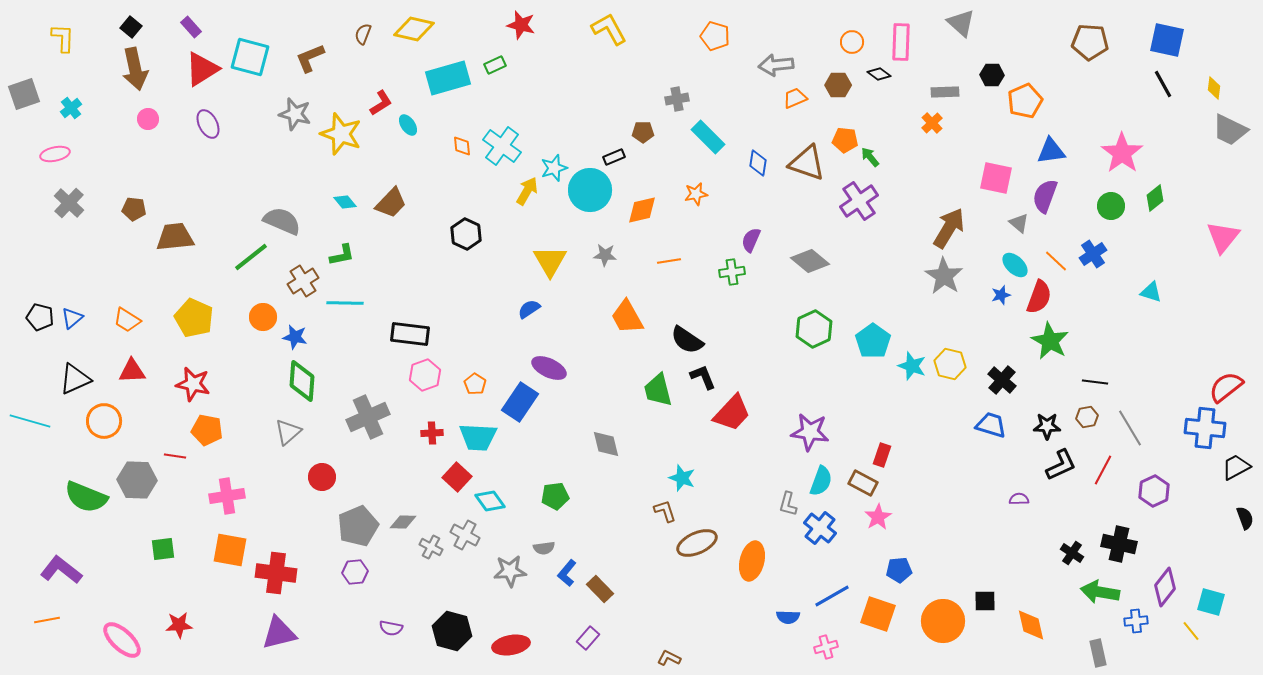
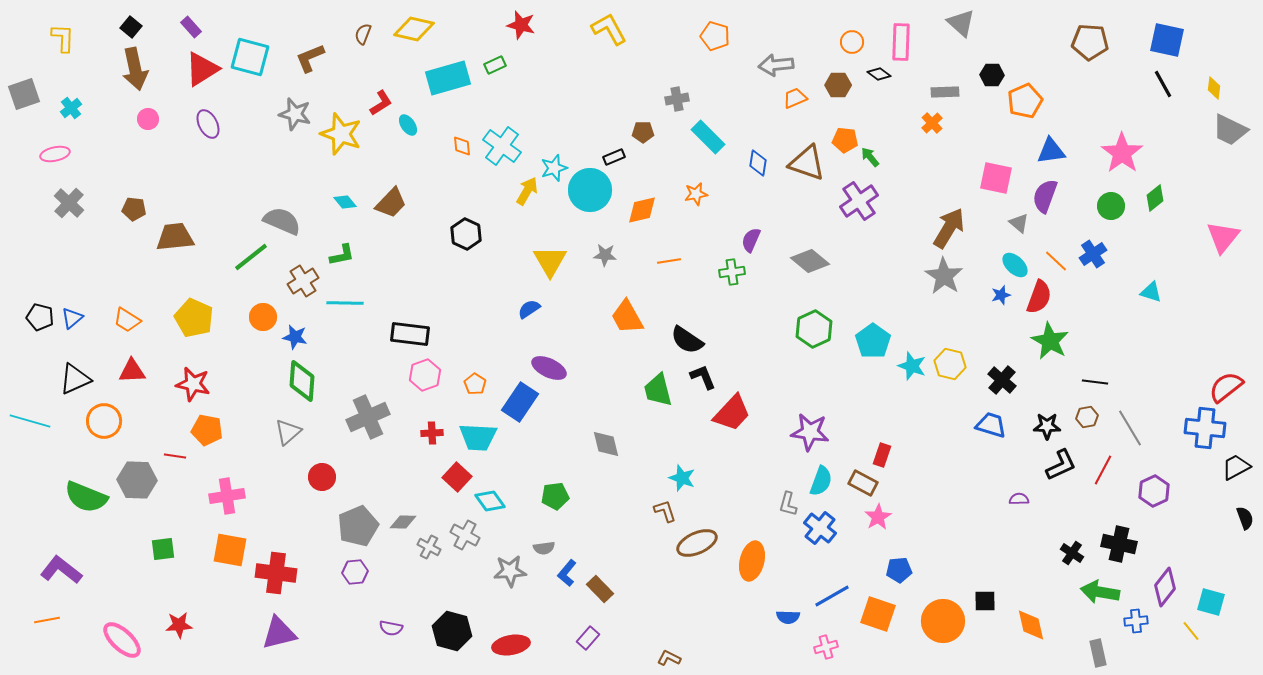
gray cross at (431, 547): moved 2 px left
